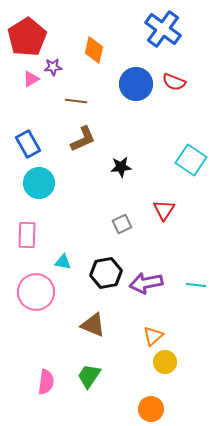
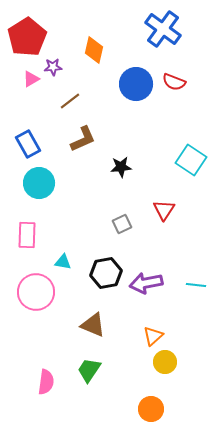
brown line: moved 6 px left; rotated 45 degrees counterclockwise
green trapezoid: moved 6 px up
